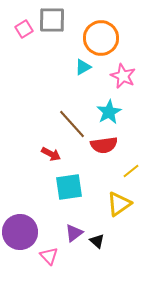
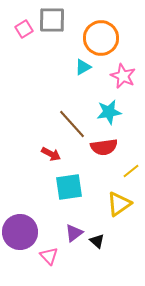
cyan star: rotated 20 degrees clockwise
red semicircle: moved 2 px down
